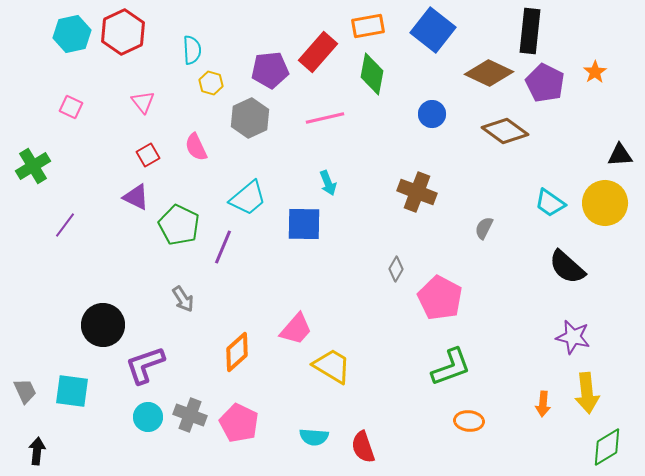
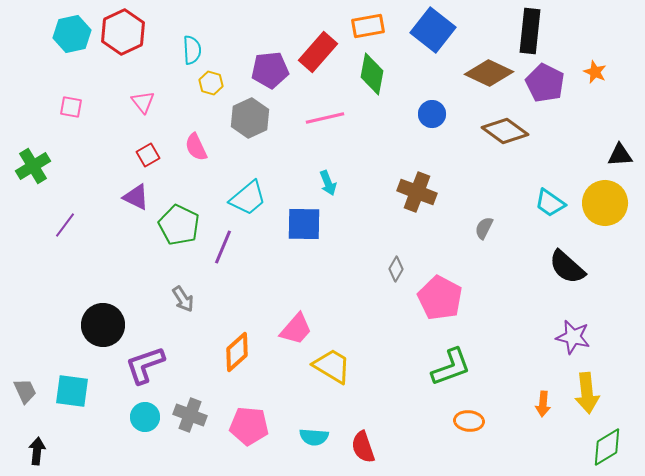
orange star at (595, 72): rotated 15 degrees counterclockwise
pink square at (71, 107): rotated 15 degrees counterclockwise
cyan circle at (148, 417): moved 3 px left
pink pentagon at (239, 423): moved 10 px right, 3 px down; rotated 21 degrees counterclockwise
